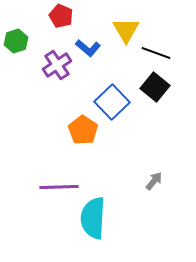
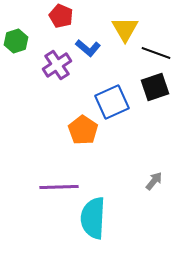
yellow triangle: moved 1 px left, 1 px up
black square: rotated 32 degrees clockwise
blue square: rotated 20 degrees clockwise
